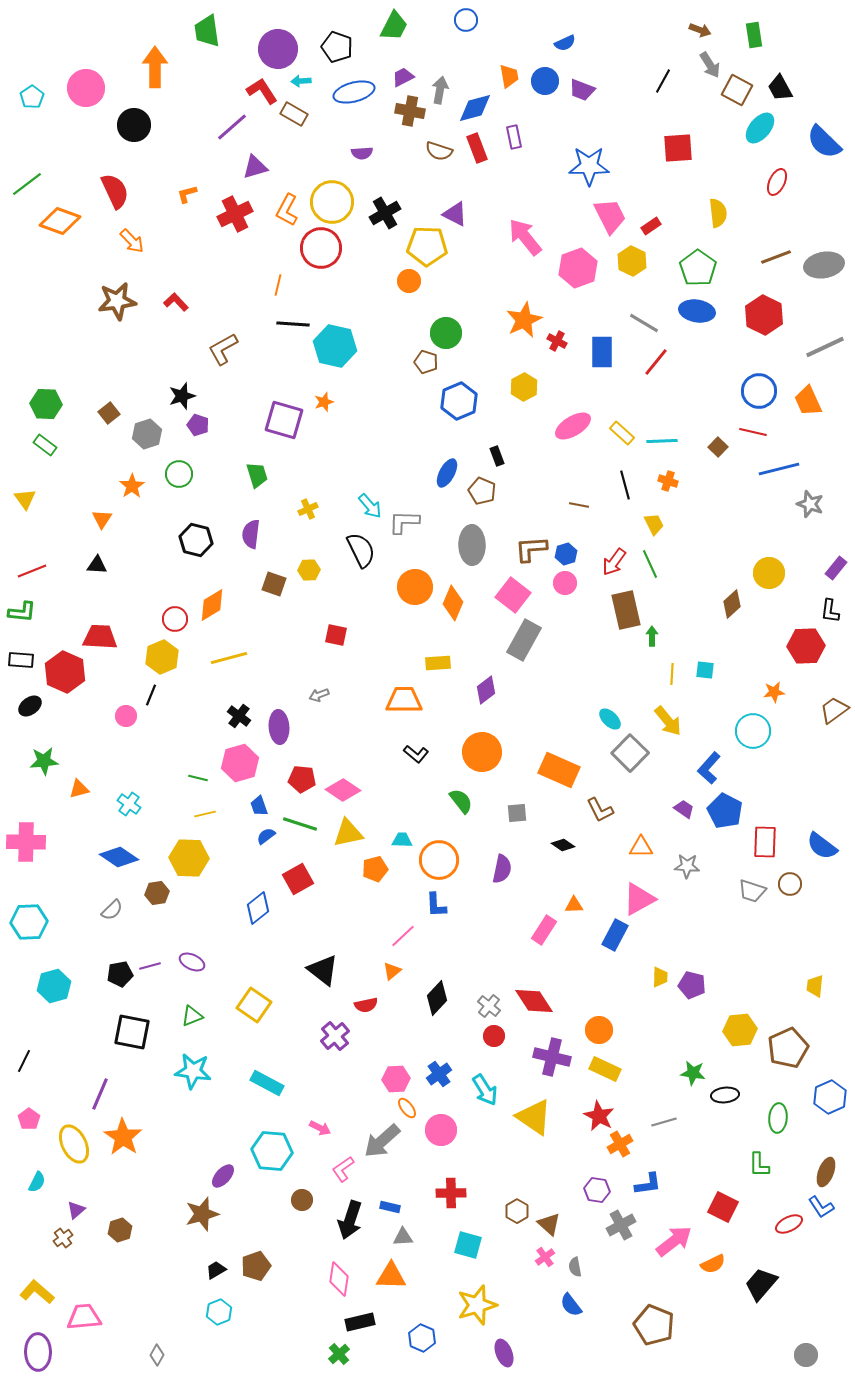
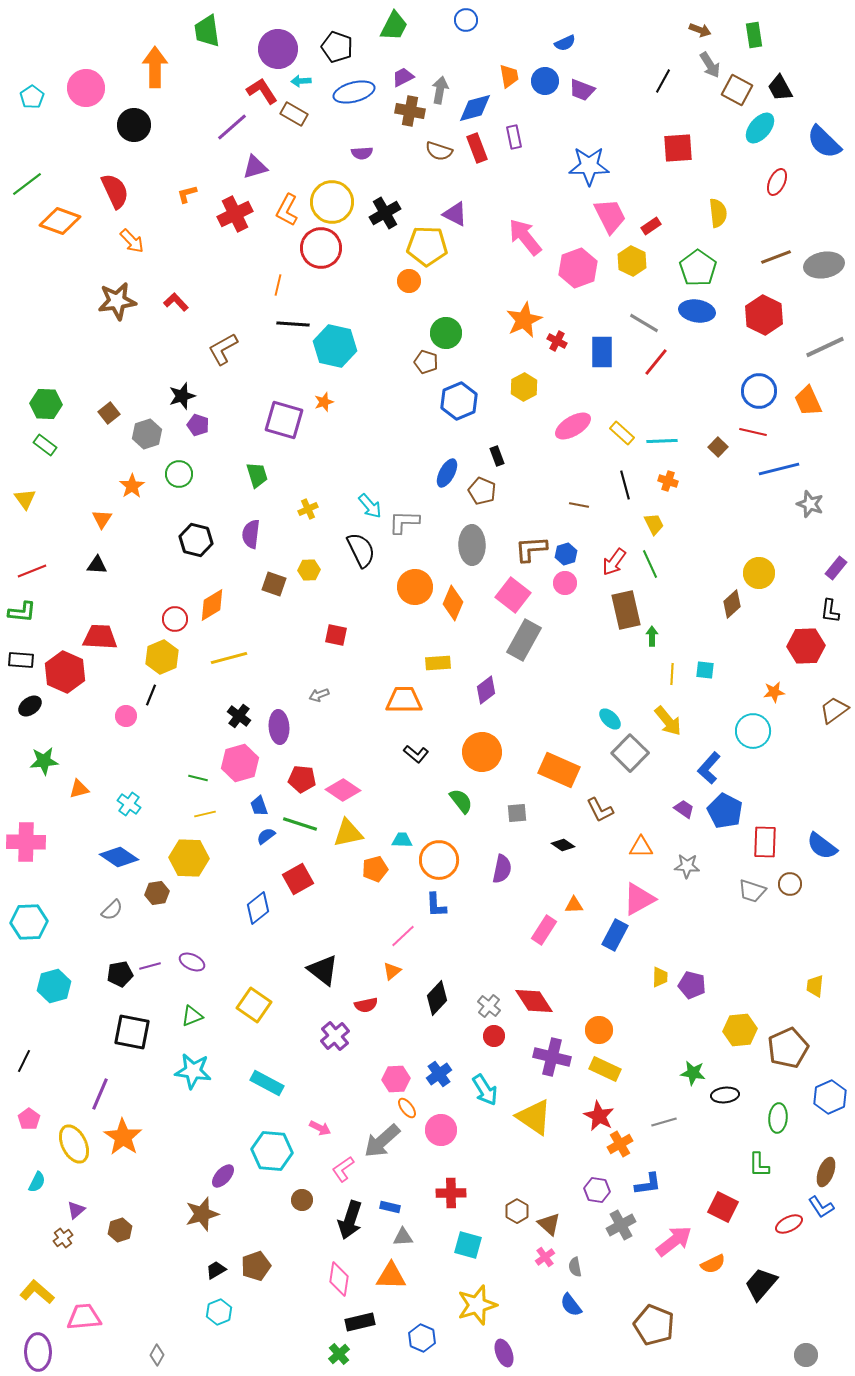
yellow circle at (769, 573): moved 10 px left
